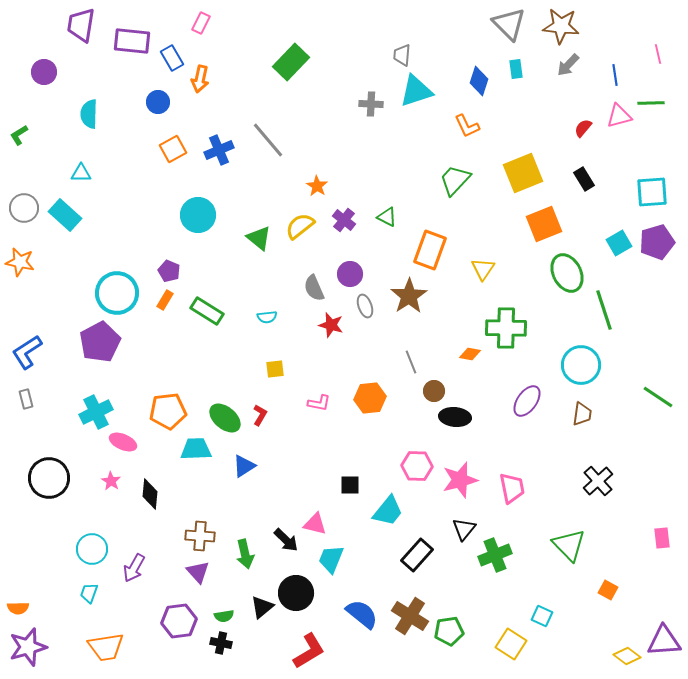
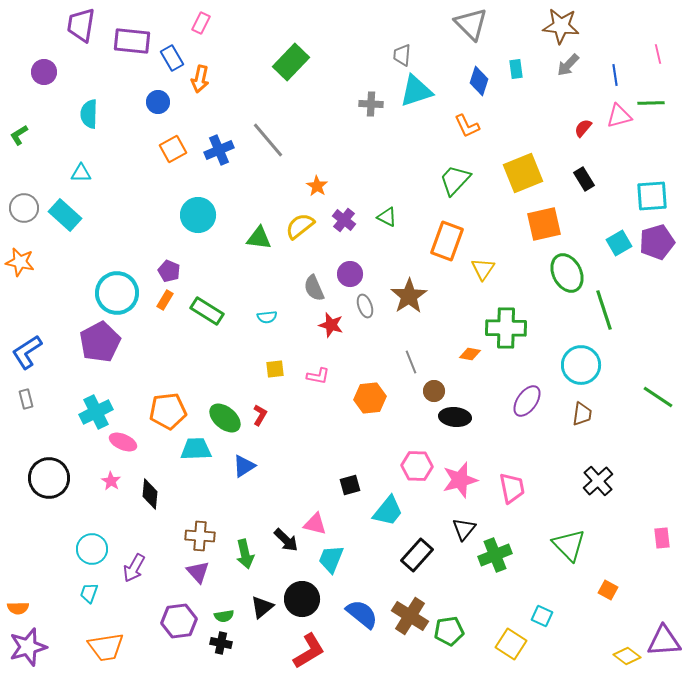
gray triangle at (509, 24): moved 38 px left
cyan square at (652, 192): moved 4 px down
orange square at (544, 224): rotated 9 degrees clockwise
green triangle at (259, 238): rotated 32 degrees counterclockwise
orange rectangle at (430, 250): moved 17 px right, 9 px up
pink L-shape at (319, 403): moved 1 px left, 27 px up
black square at (350, 485): rotated 15 degrees counterclockwise
black circle at (296, 593): moved 6 px right, 6 px down
